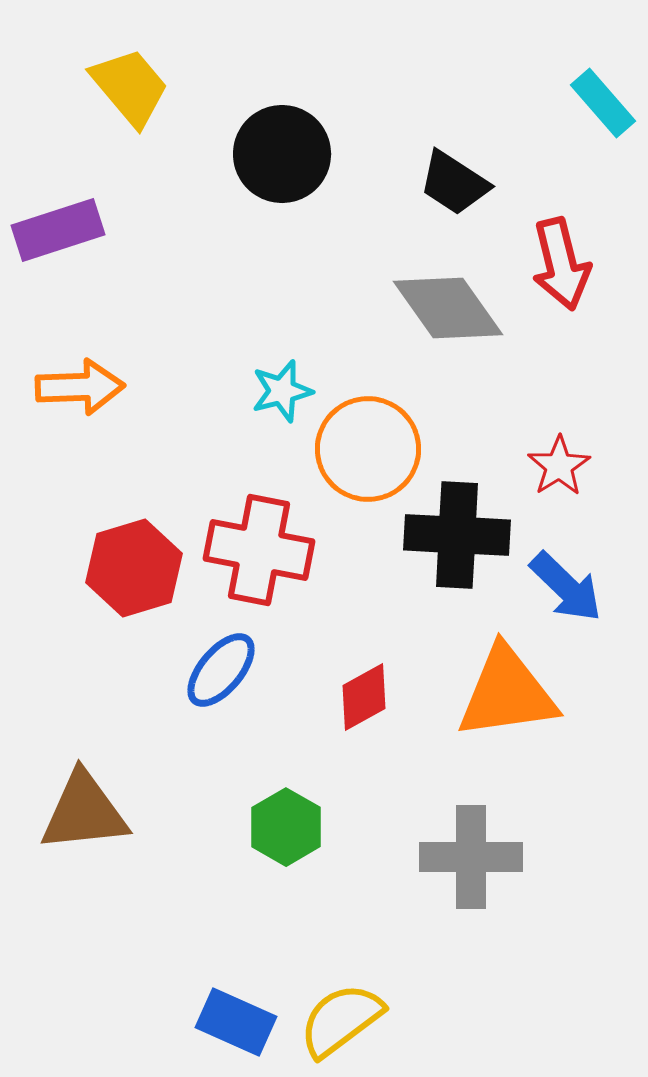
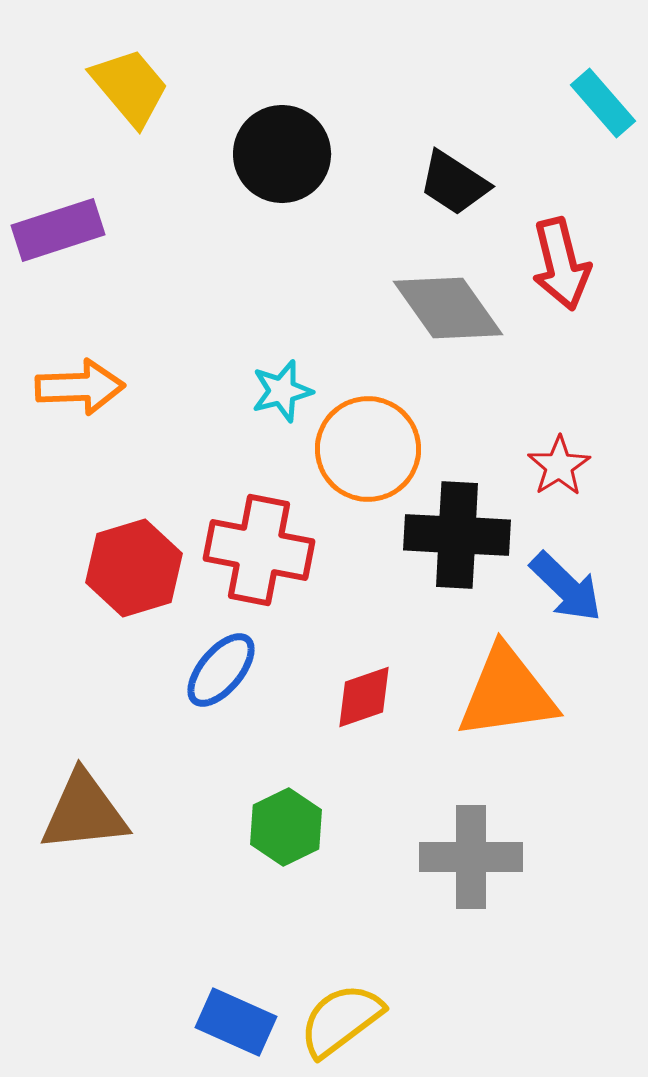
red diamond: rotated 10 degrees clockwise
green hexagon: rotated 4 degrees clockwise
